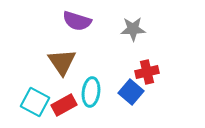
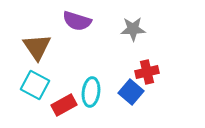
brown triangle: moved 25 px left, 15 px up
cyan square: moved 17 px up
